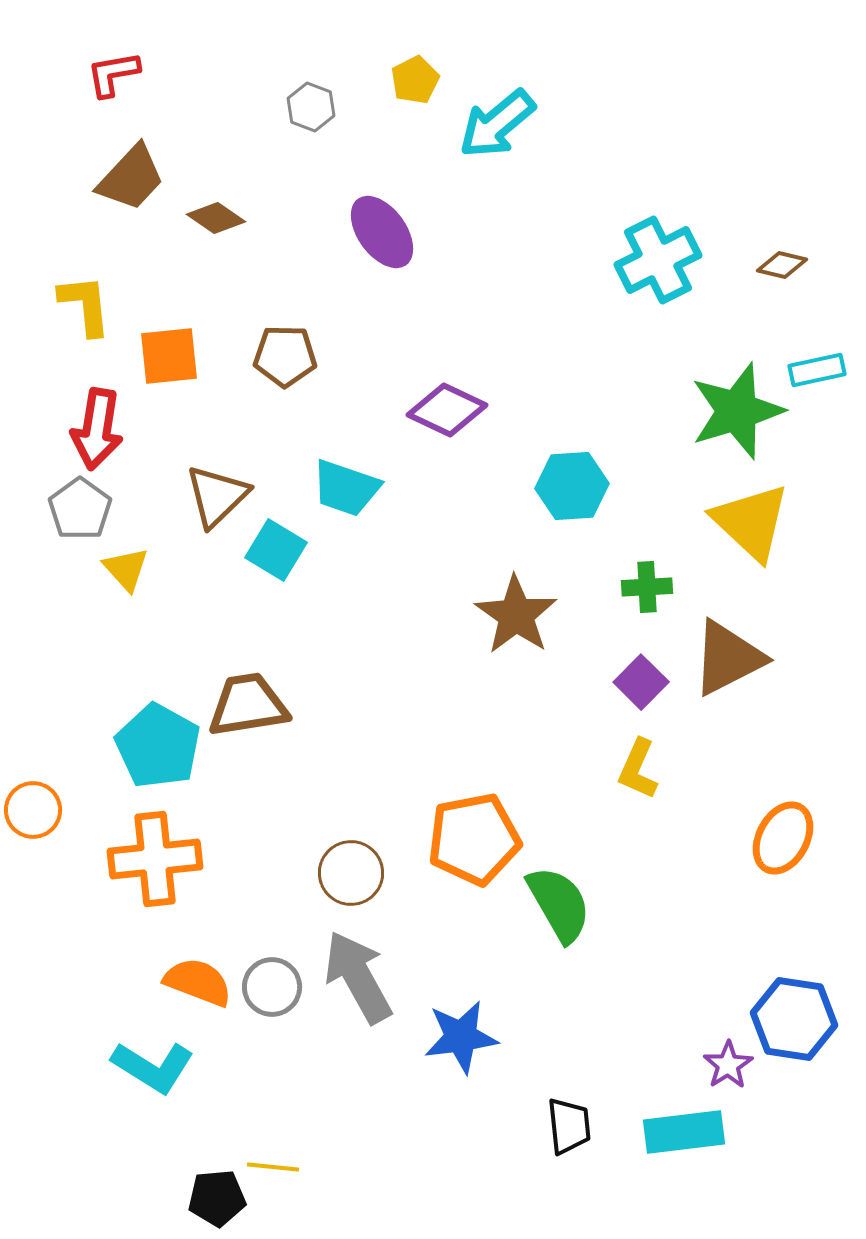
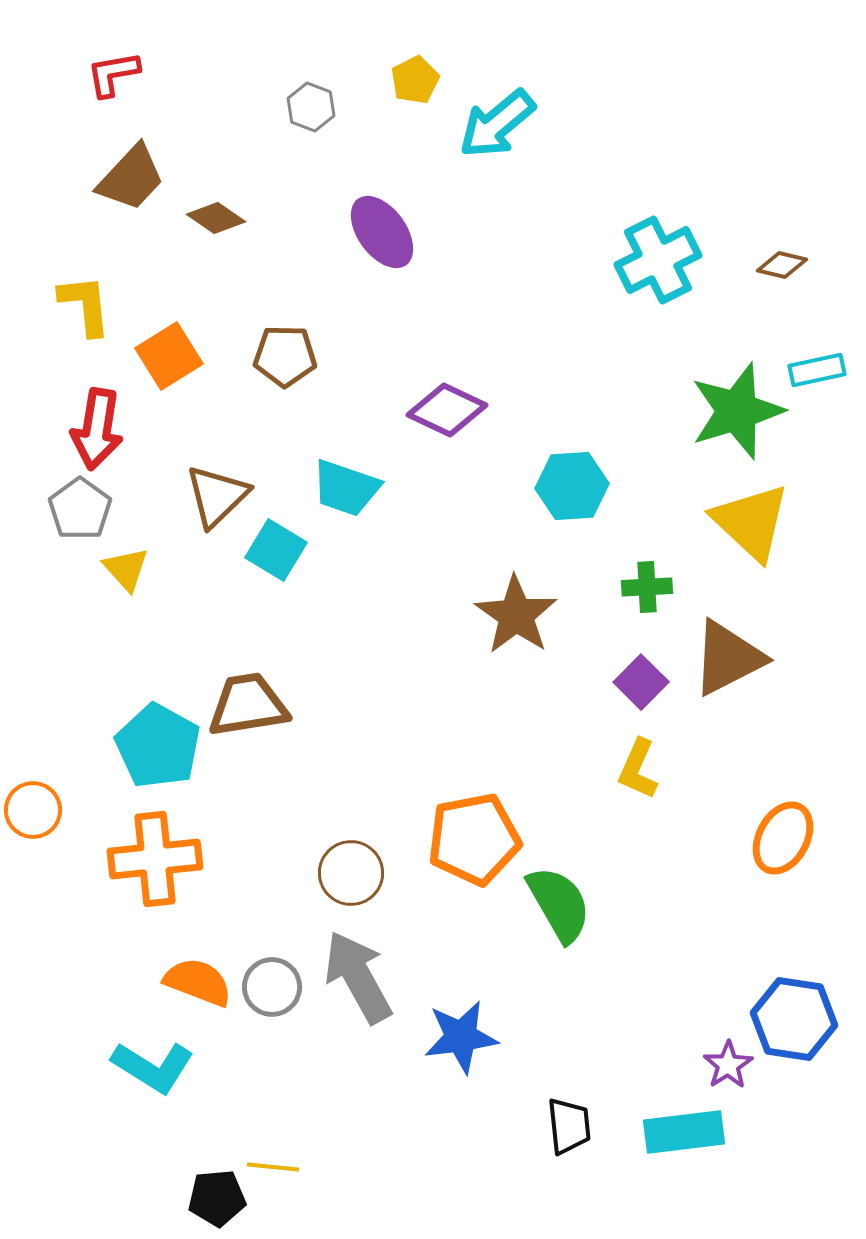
orange square at (169, 356): rotated 26 degrees counterclockwise
